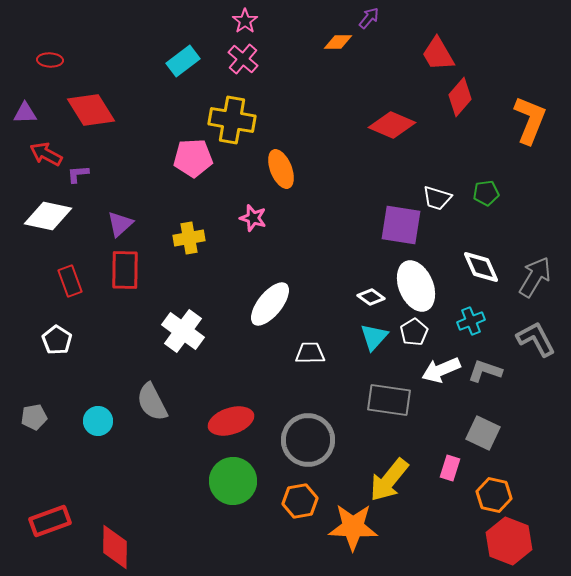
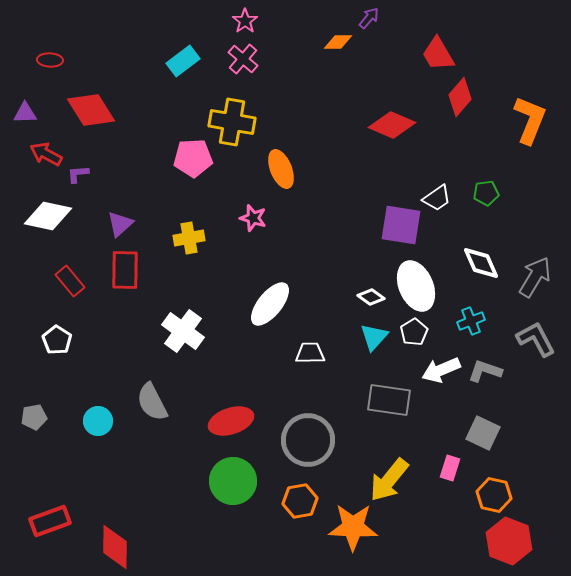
yellow cross at (232, 120): moved 2 px down
white trapezoid at (437, 198): rotated 52 degrees counterclockwise
white diamond at (481, 267): moved 4 px up
red rectangle at (70, 281): rotated 20 degrees counterclockwise
